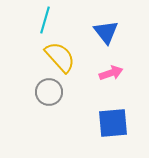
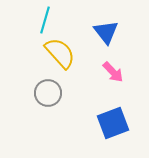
yellow semicircle: moved 4 px up
pink arrow: moved 2 px right, 1 px up; rotated 65 degrees clockwise
gray circle: moved 1 px left, 1 px down
blue square: rotated 16 degrees counterclockwise
